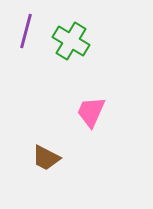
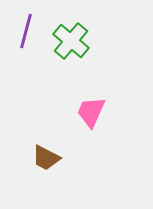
green cross: rotated 9 degrees clockwise
